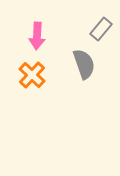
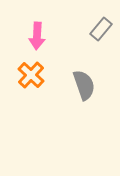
gray semicircle: moved 21 px down
orange cross: moved 1 px left
